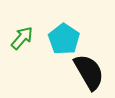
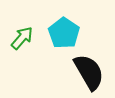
cyan pentagon: moved 6 px up
